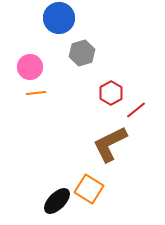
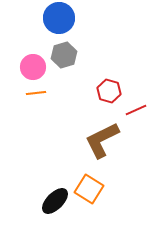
gray hexagon: moved 18 px left, 2 px down
pink circle: moved 3 px right
red hexagon: moved 2 px left, 2 px up; rotated 15 degrees counterclockwise
red line: rotated 15 degrees clockwise
brown L-shape: moved 8 px left, 4 px up
black ellipse: moved 2 px left
